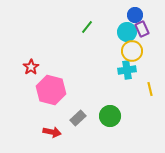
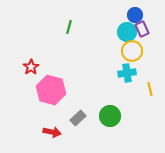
green line: moved 18 px left; rotated 24 degrees counterclockwise
cyan cross: moved 3 px down
